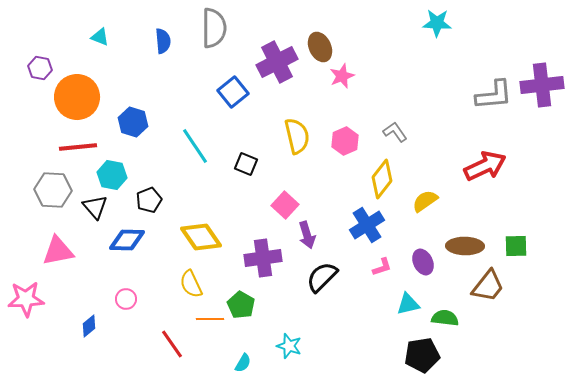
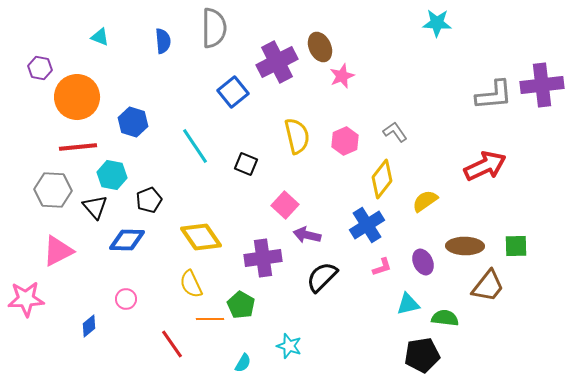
purple arrow at (307, 235): rotated 120 degrees clockwise
pink triangle at (58, 251): rotated 16 degrees counterclockwise
